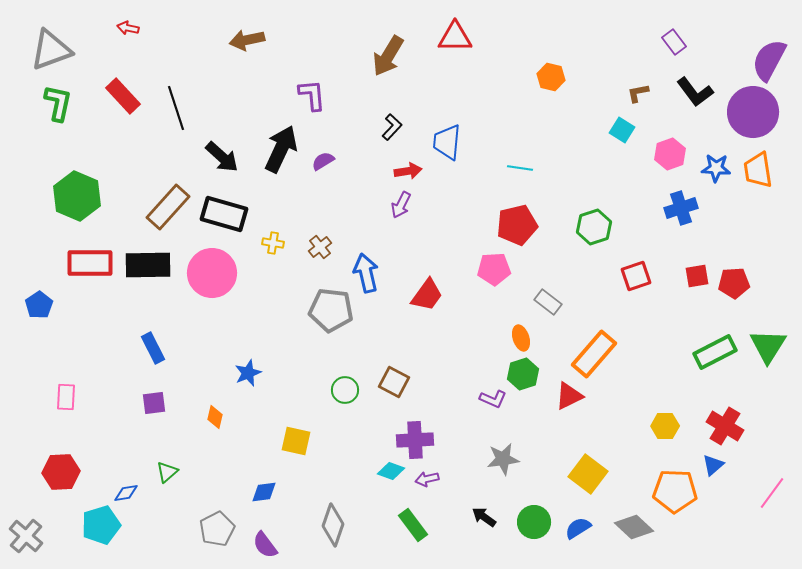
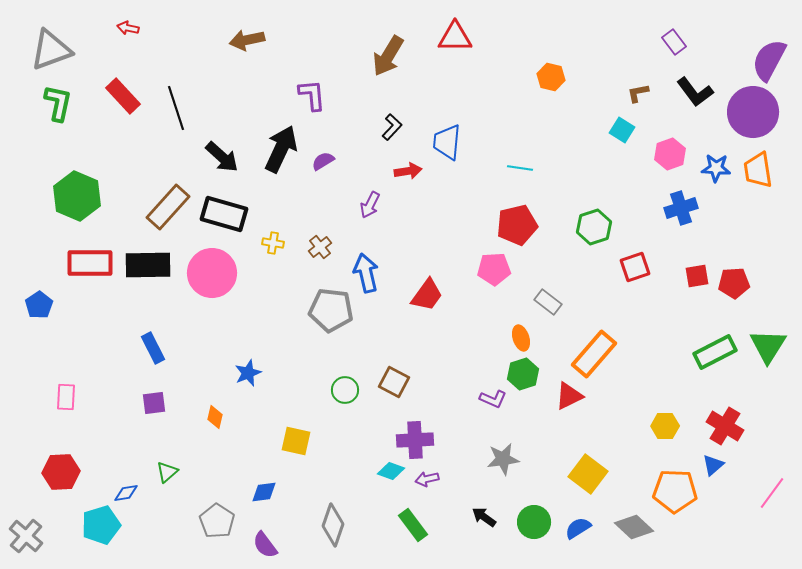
purple arrow at (401, 205): moved 31 px left
red square at (636, 276): moved 1 px left, 9 px up
gray pentagon at (217, 529): moved 8 px up; rotated 12 degrees counterclockwise
